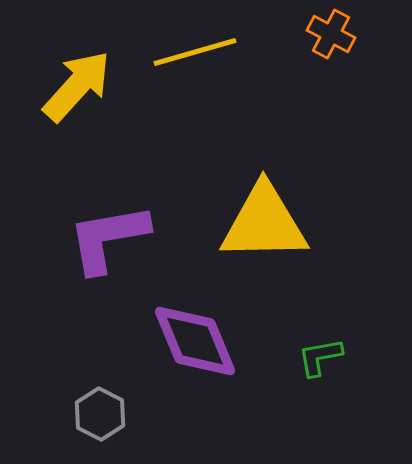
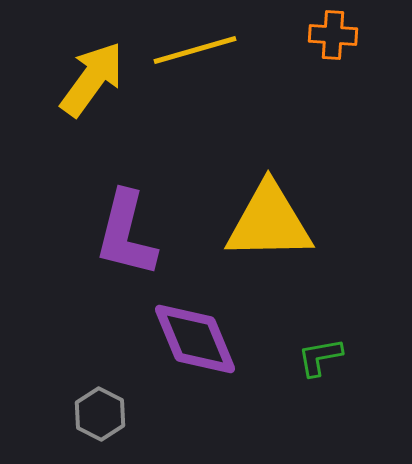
orange cross: moved 2 px right, 1 px down; rotated 24 degrees counterclockwise
yellow line: moved 2 px up
yellow arrow: moved 15 px right, 7 px up; rotated 6 degrees counterclockwise
yellow triangle: moved 5 px right, 1 px up
purple L-shape: moved 18 px right, 4 px up; rotated 66 degrees counterclockwise
purple diamond: moved 2 px up
